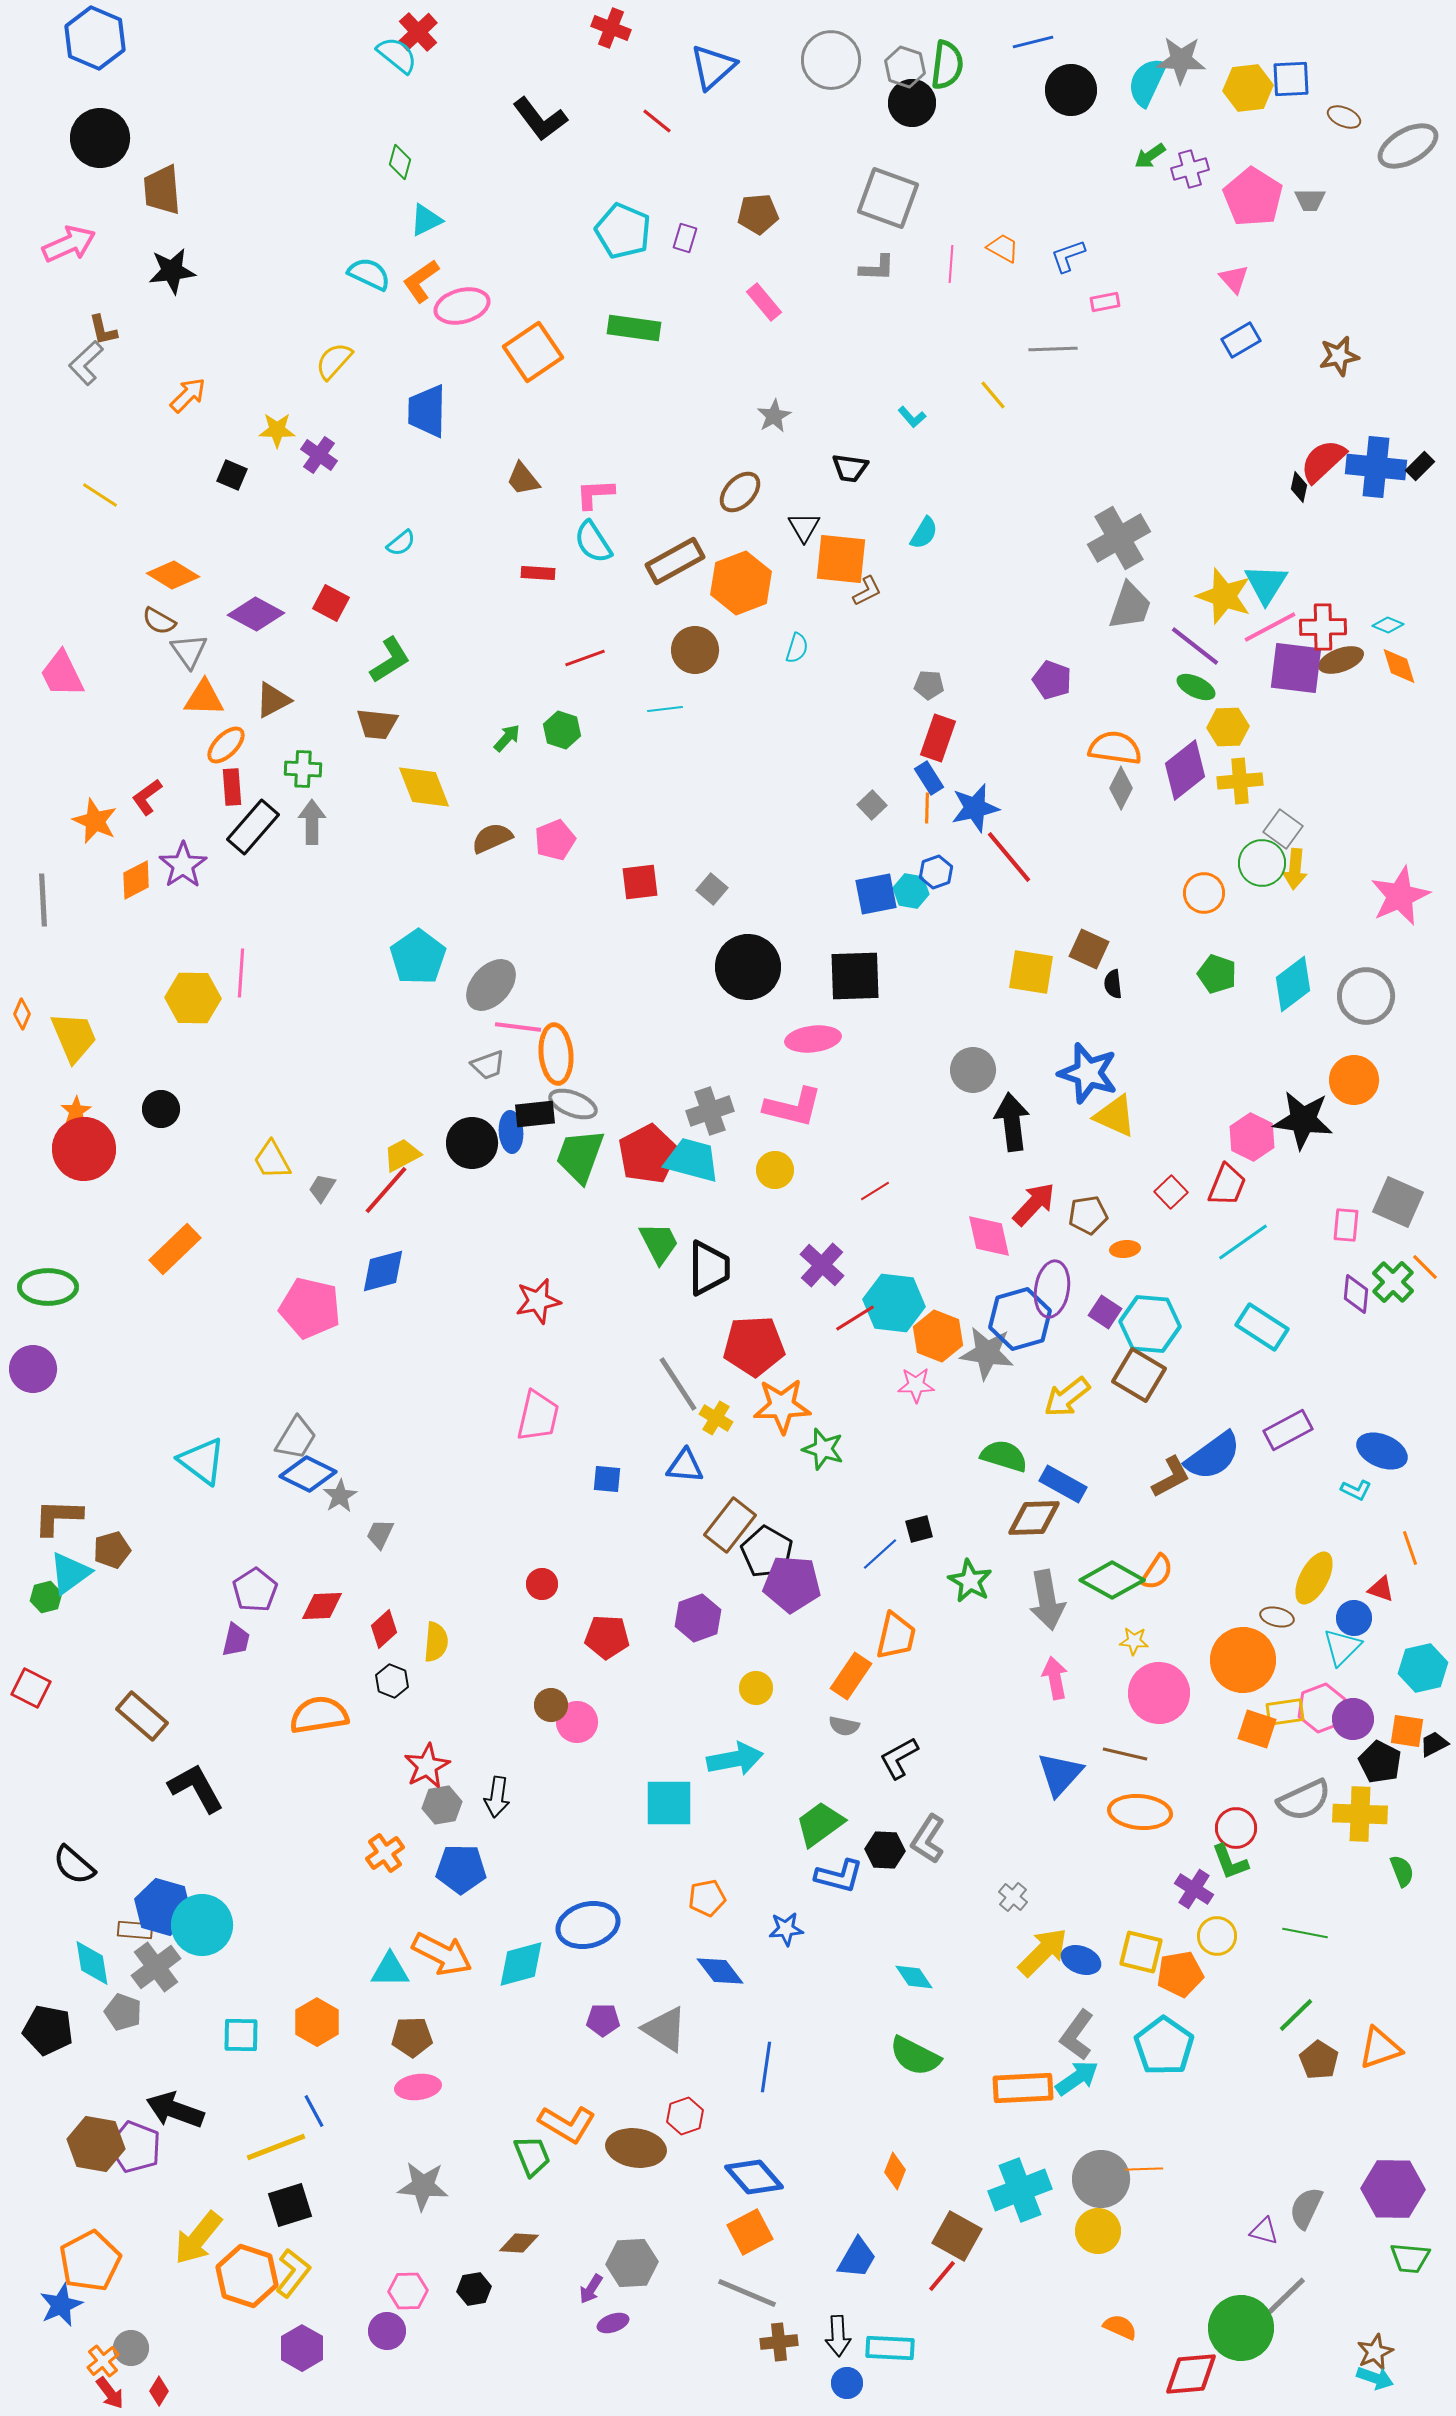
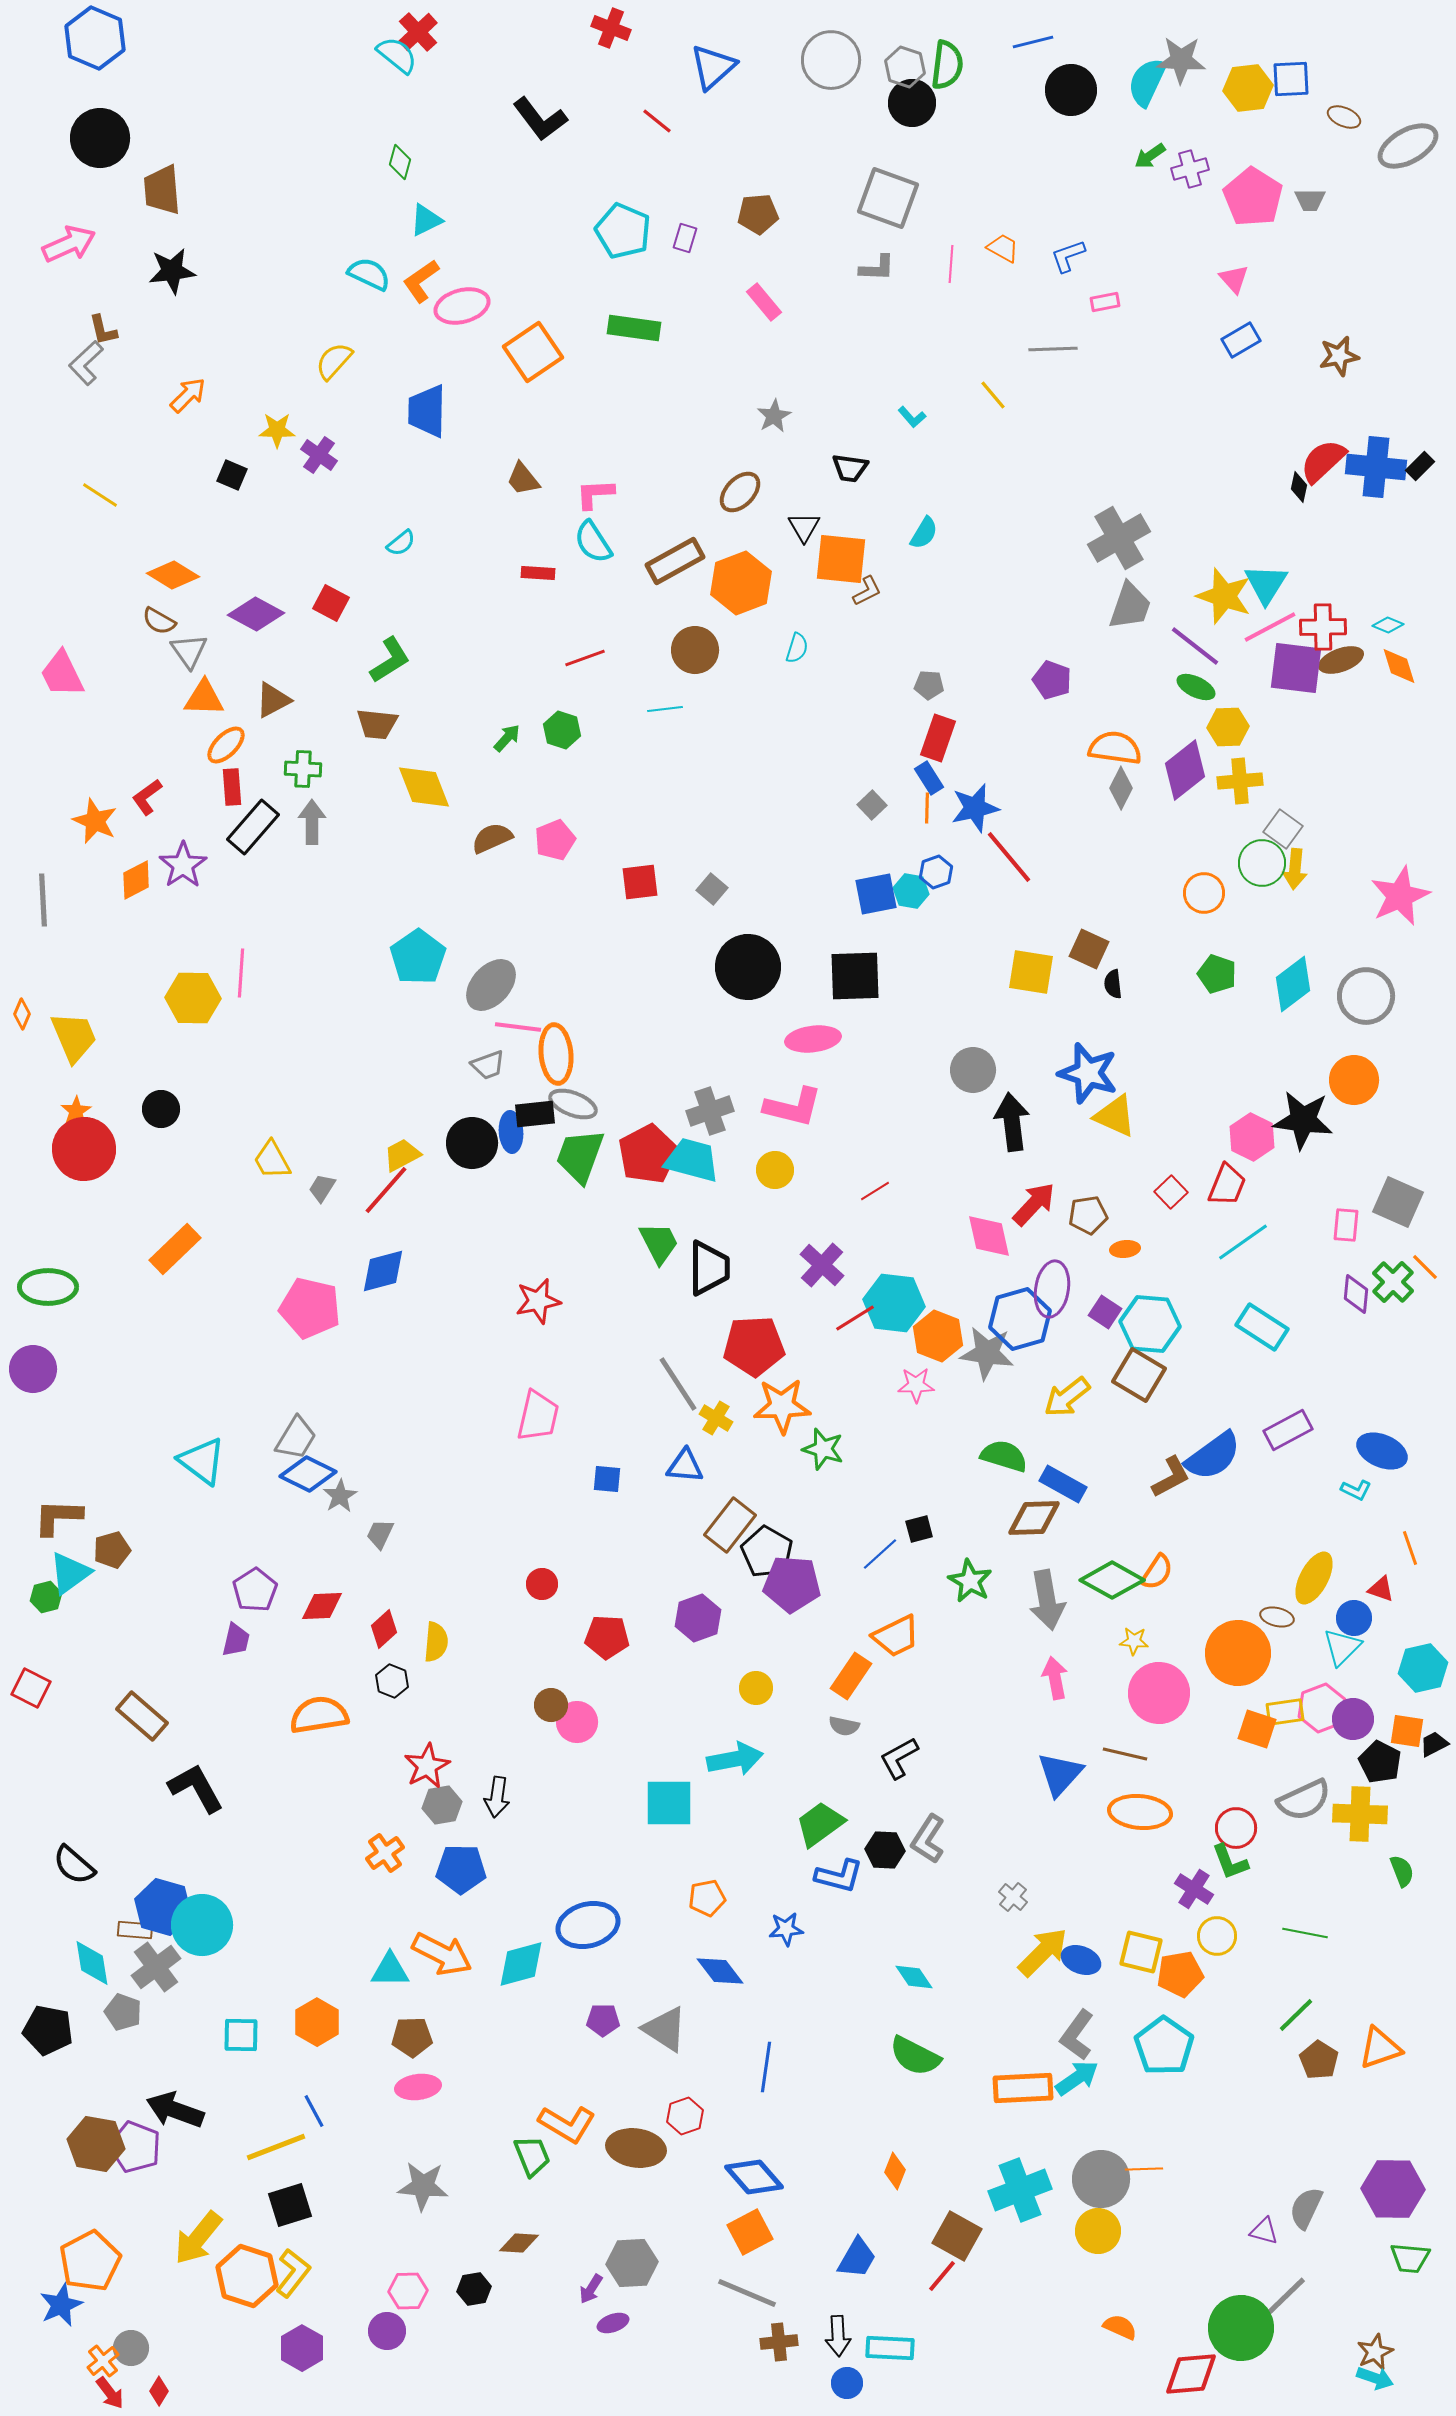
orange trapezoid at (896, 1636): rotated 51 degrees clockwise
orange circle at (1243, 1660): moved 5 px left, 7 px up
